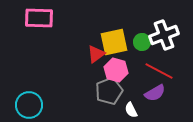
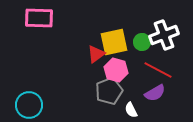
red line: moved 1 px left, 1 px up
